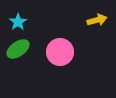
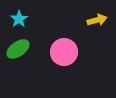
cyan star: moved 1 px right, 3 px up
pink circle: moved 4 px right
